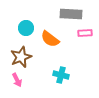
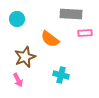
cyan circle: moved 9 px left, 9 px up
brown star: moved 4 px right
pink arrow: moved 1 px right
